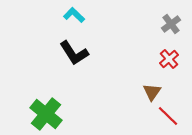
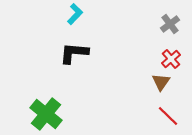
cyan L-shape: moved 1 px right, 1 px up; rotated 90 degrees clockwise
gray cross: moved 1 px left
black L-shape: rotated 128 degrees clockwise
red cross: moved 2 px right
brown triangle: moved 9 px right, 10 px up
